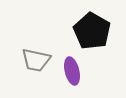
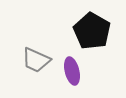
gray trapezoid: rotated 12 degrees clockwise
